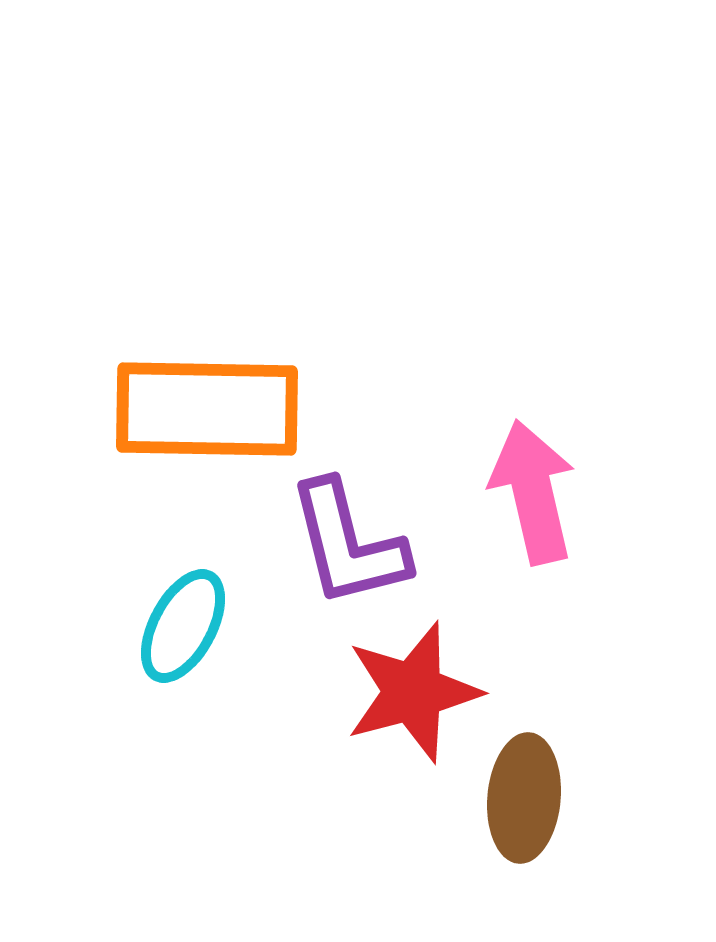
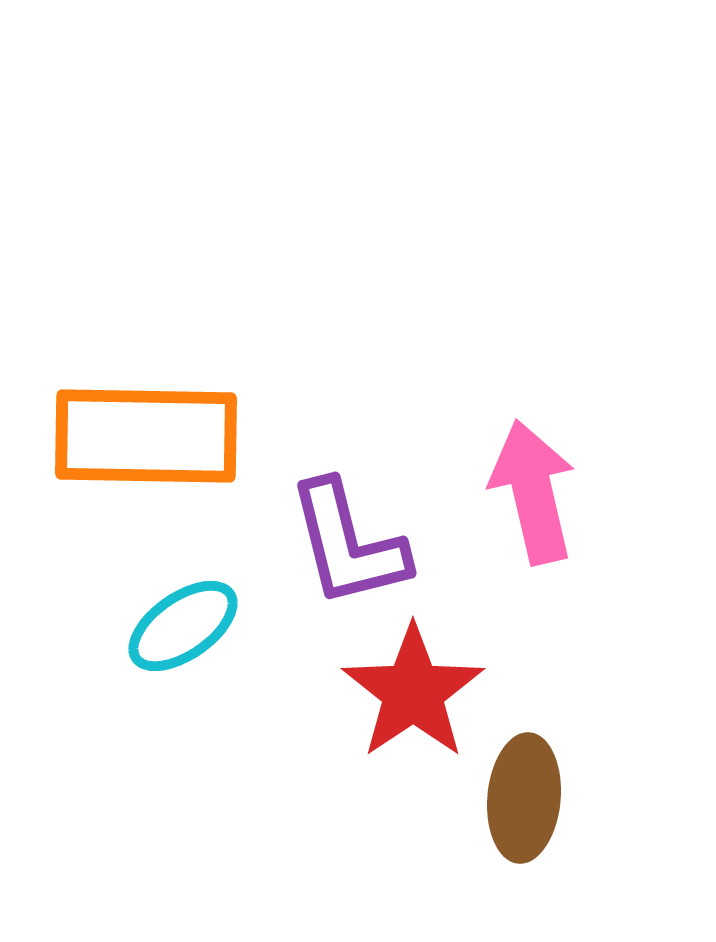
orange rectangle: moved 61 px left, 27 px down
cyan ellipse: rotated 27 degrees clockwise
red star: rotated 19 degrees counterclockwise
